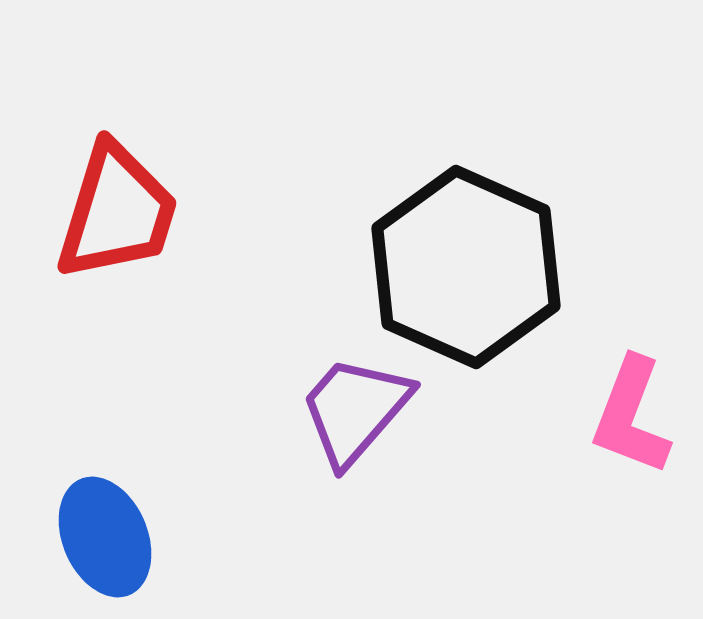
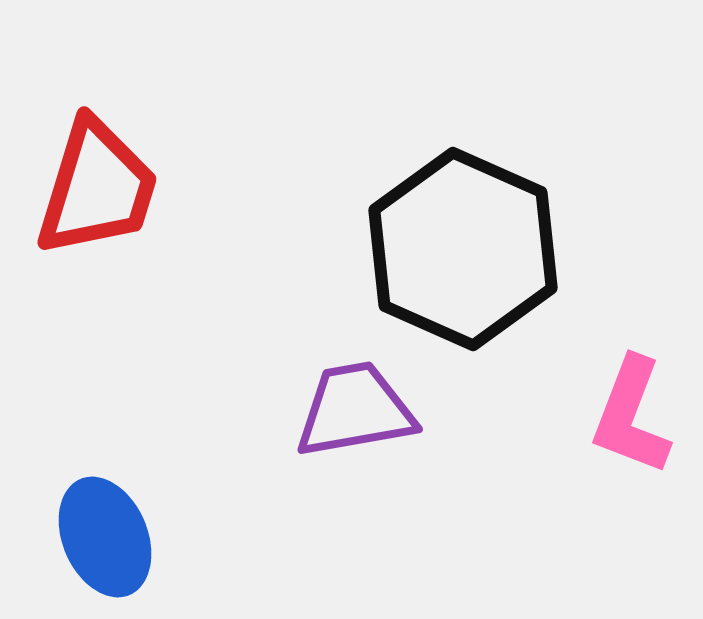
red trapezoid: moved 20 px left, 24 px up
black hexagon: moved 3 px left, 18 px up
purple trapezoid: rotated 39 degrees clockwise
